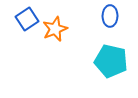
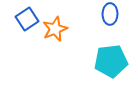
blue ellipse: moved 2 px up
cyan pentagon: rotated 20 degrees counterclockwise
